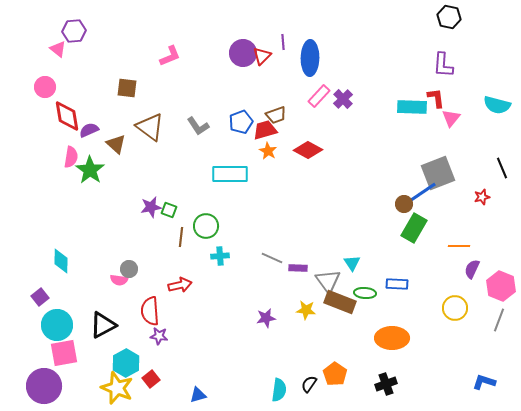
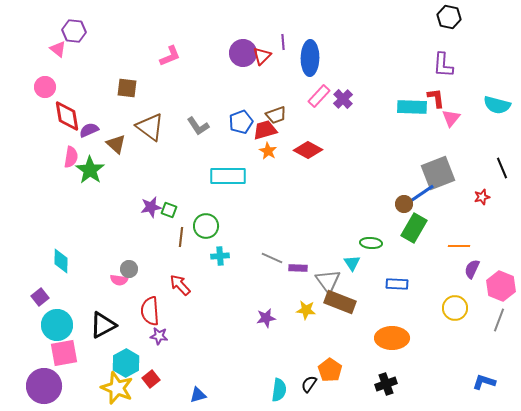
purple hexagon at (74, 31): rotated 10 degrees clockwise
cyan rectangle at (230, 174): moved 2 px left, 2 px down
blue line at (423, 192): moved 2 px left, 2 px down
red arrow at (180, 285): rotated 120 degrees counterclockwise
green ellipse at (365, 293): moved 6 px right, 50 px up
orange pentagon at (335, 374): moved 5 px left, 4 px up
